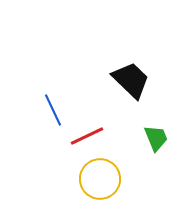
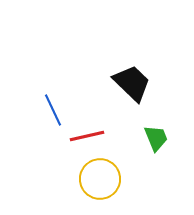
black trapezoid: moved 1 px right, 3 px down
red line: rotated 12 degrees clockwise
